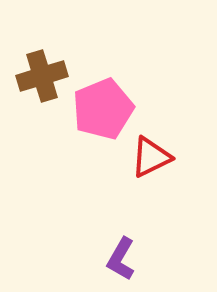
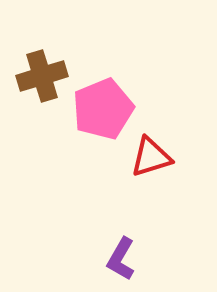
red triangle: rotated 9 degrees clockwise
